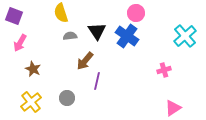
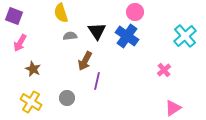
pink circle: moved 1 px left, 1 px up
brown arrow: rotated 12 degrees counterclockwise
pink cross: rotated 24 degrees counterclockwise
yellow cross: rotated 20 degrees counterclockwise
